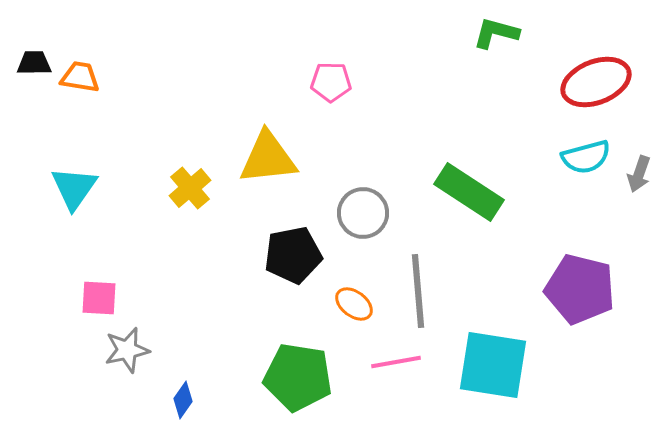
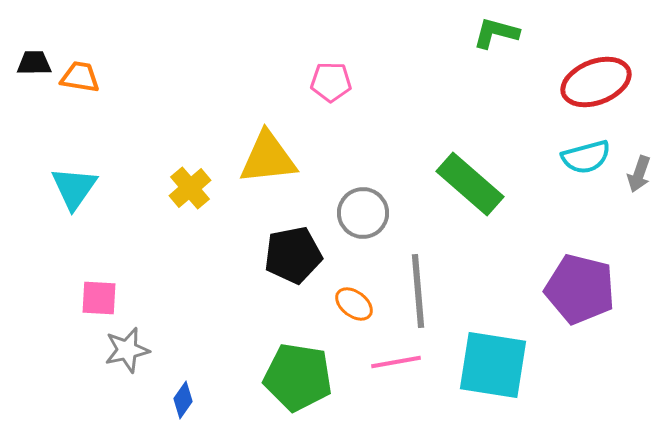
green rectangle: moved 1 px right, 8 px up; rotated 8 degrees clockwise
